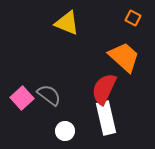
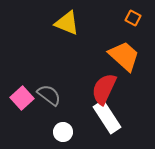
orange trapezoid: moved 1 px up
white rectangle: moved 1 px right, 1 px up; rotated 20 degrees counterclockwise
white circle: moved 2 px left, 1 px down
